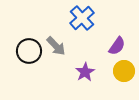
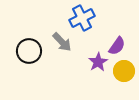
blue cross: rotated 15 degrees clockwise
gray arrow: moved 6 px right, 4 px up
purple star: moved 13 px right, 10 px up
